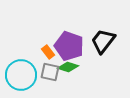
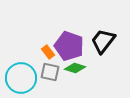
green diamond: moved 7 px right, 1 px down
cyan circle: moved 3 px down
